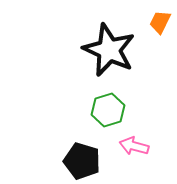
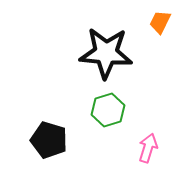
black star: moved 3 px left, 3 px down; rotated 20 degrees counterclockwise
pink arrow: moved 14 px right, 2 px down; rotated 92 degrees clockwise
black pentagon: moved 33 px left, 21 px up
